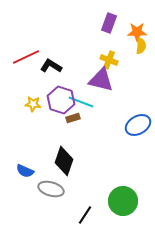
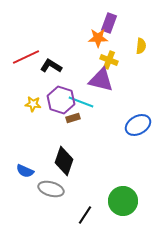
orange star: moved 39 px left, 6 px down
